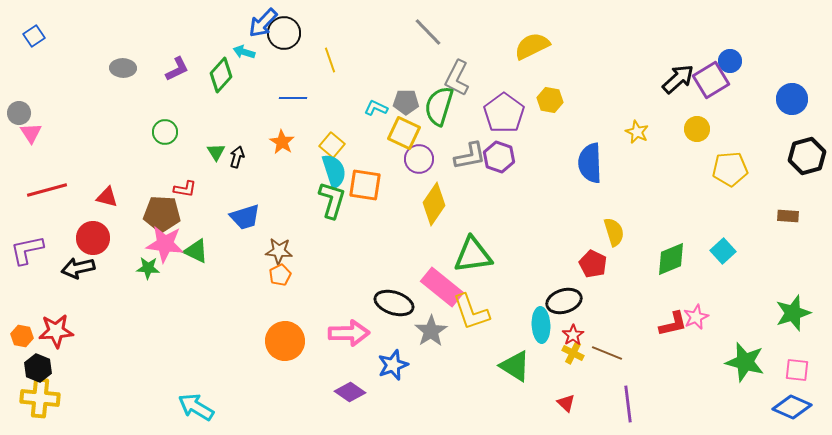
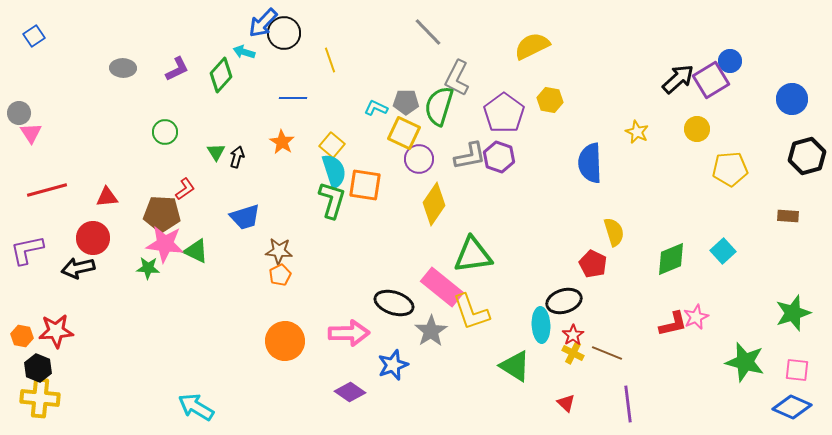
red L-shape at (185, 189): rotated 45 degrees counterclockwise
red triangle at (107, 197): rotated 20 degrees counterclockwise
